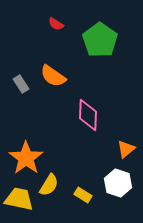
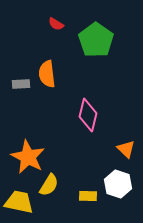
green pentagon: moved 4 px left
orange semicircle: moved 6 px left, 2 px up; rotated 48 degrees clockwise
gray rectangle: rotated 60 degrees counterclockwise
pink diamond: rotated 12 degrees clockwise
orange triangle: rotated 36 degrees counterclockwise
orange star: moved 2 px right, 1 px up; rotated 8 degrees counterclockwise
white hexagon: moved 1 px down
yellow rectangle: moved 5 px right, 1 px down; rotated 30 degrees counterclockwise
yellow trapezoid: moved 3 px down
